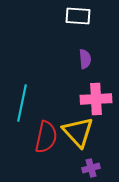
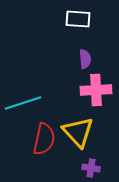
white rectangle: moved 3 px down
pink cross: moved 9 px up
cyan line: moved 1 px right; rotated 60 degrees clockwise
red semicircle: moved 2 px left, 2 px down
purple cross: rotated 24 degrees clockwise
